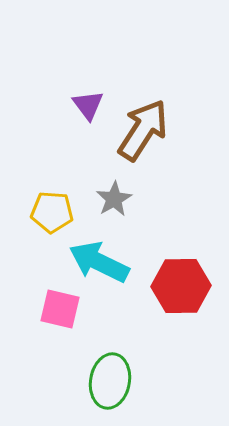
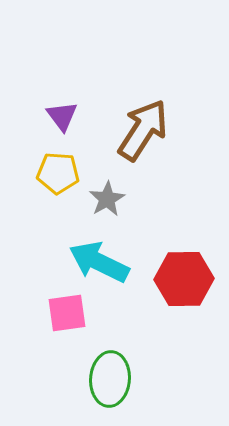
purple triangle: moved 26 px left, 11 px down
gray star: moved 7 px left
yellow pentagon: moved 6 px right, 39 px up
red hexagon: moved 3 px right, 7 px up
pink square: moved 7 px right, 4 px down; rotated 21 degrees counterclockwise
green ellipse: moved 2 px up; rotated 6 degrees counterclockwise
